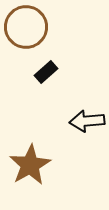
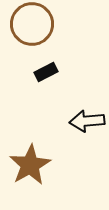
brown circle: moved 6 px right, 3 px up
black rectangle: rotated 15 degrees clockwise
